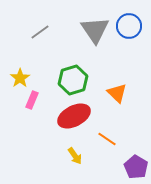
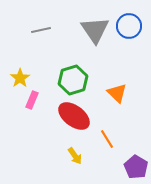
gray line: moved 1 px right, 2 px up; rotated 24 degrees clockwise
red ellipse: rotated 64 degrees clockwise
orange line: rotated 24 degrees clockwise
